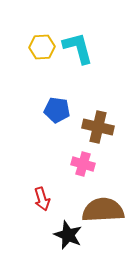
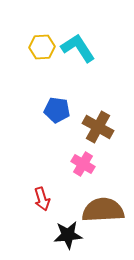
cyan L-shape: rotated 18 degrees counterclockwise
brown cross: rotated 16 degrees clockwise
pink cross: rotated 15 degrees clockwise
black star: rotated 28 degrees counterclockwise
